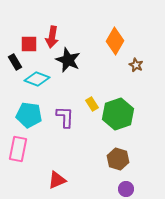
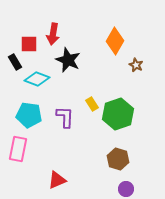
red arrow: moved 1 px right, 3 px up
